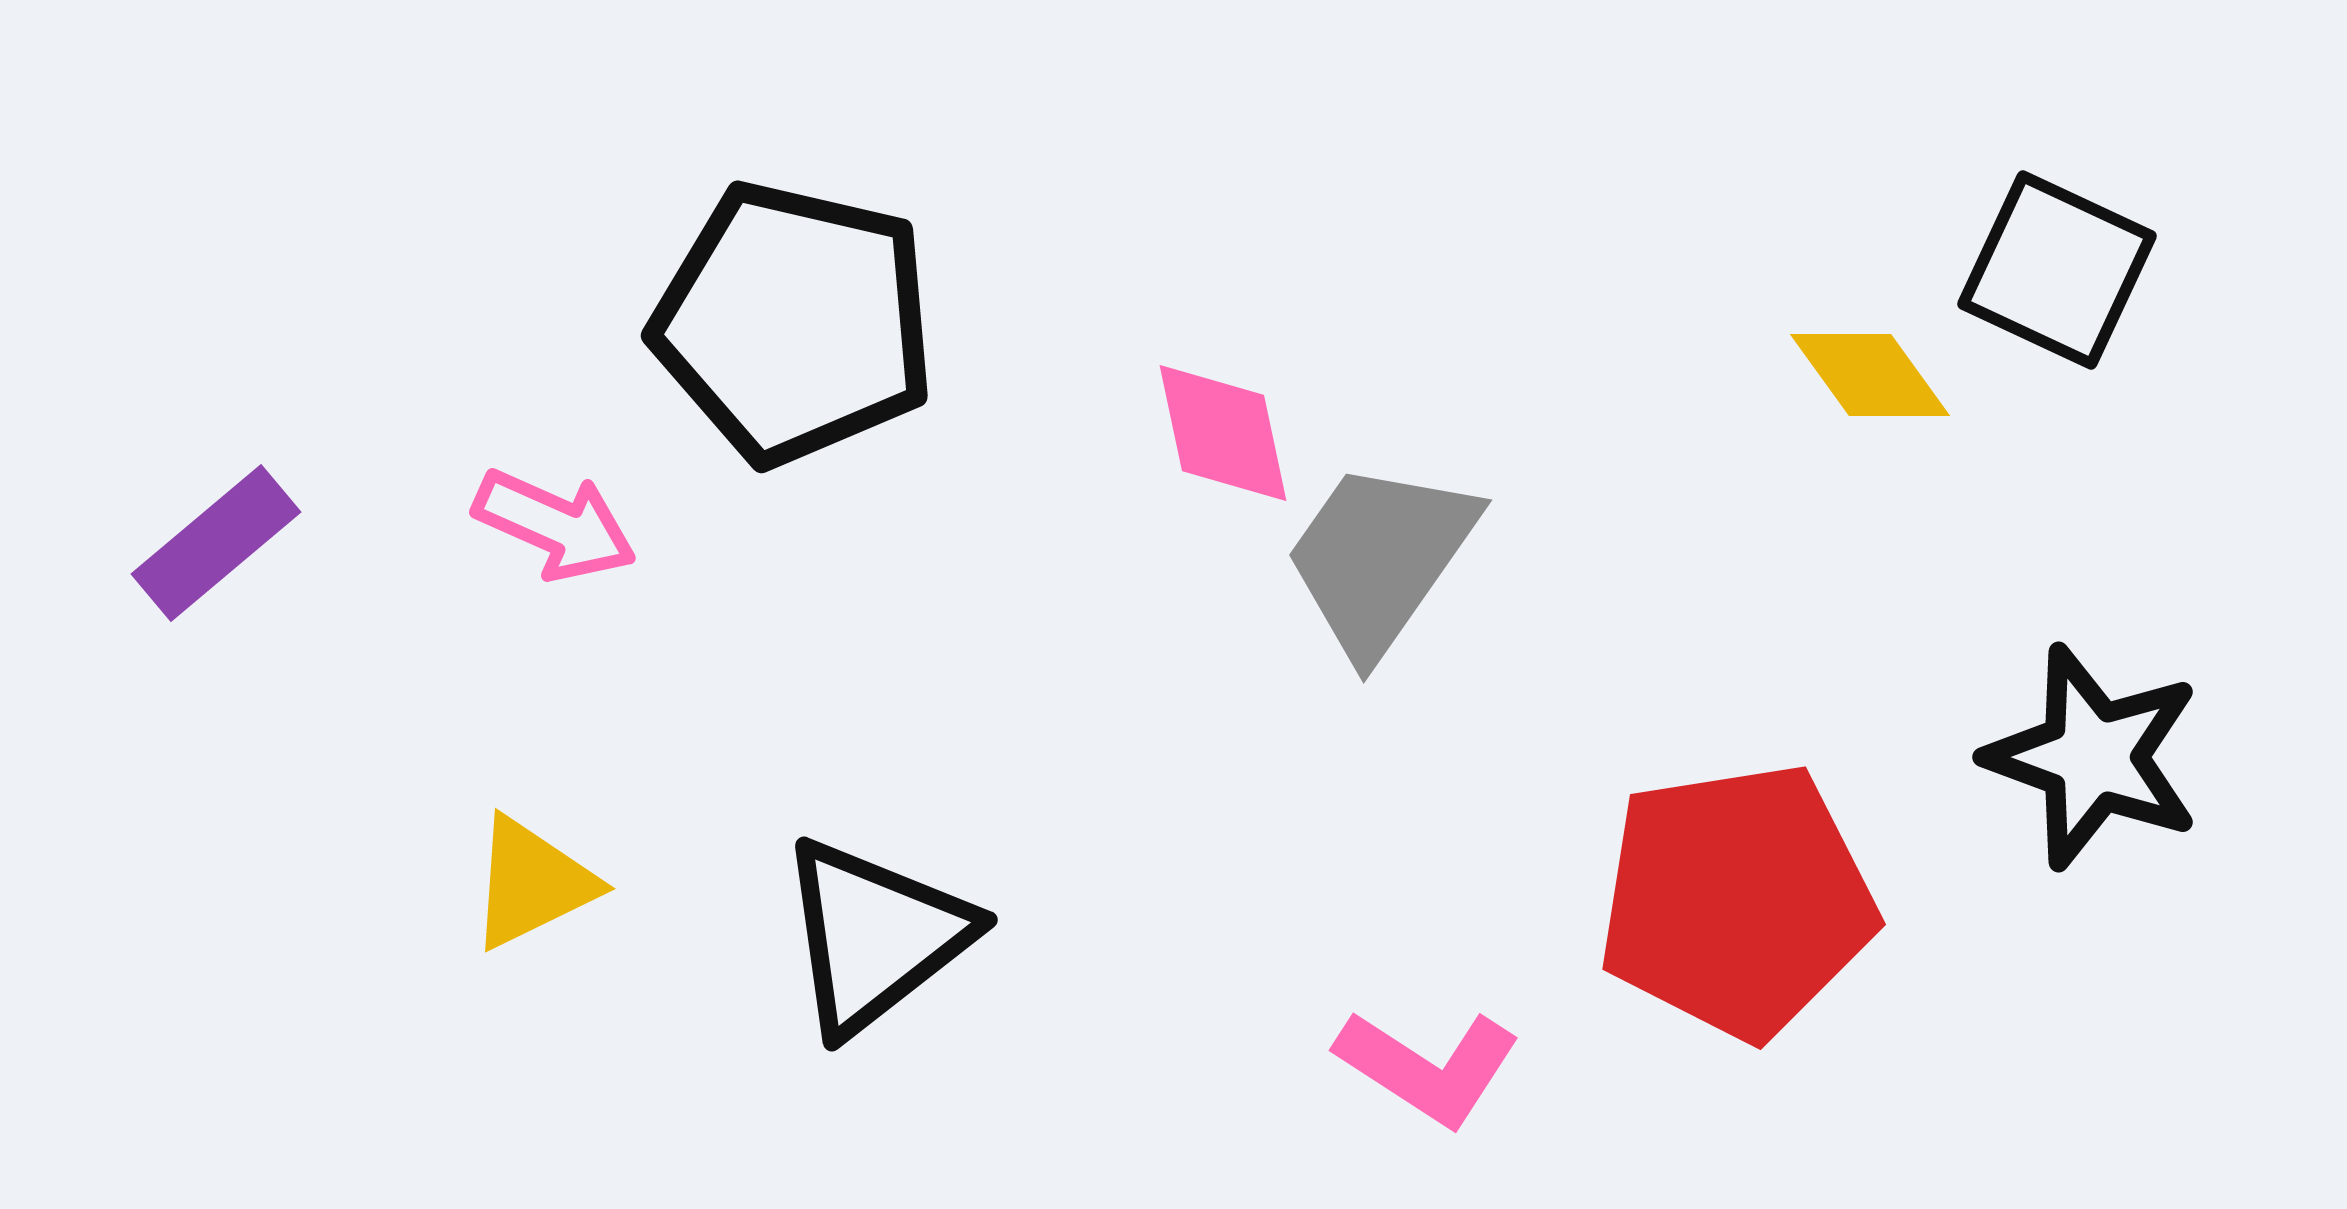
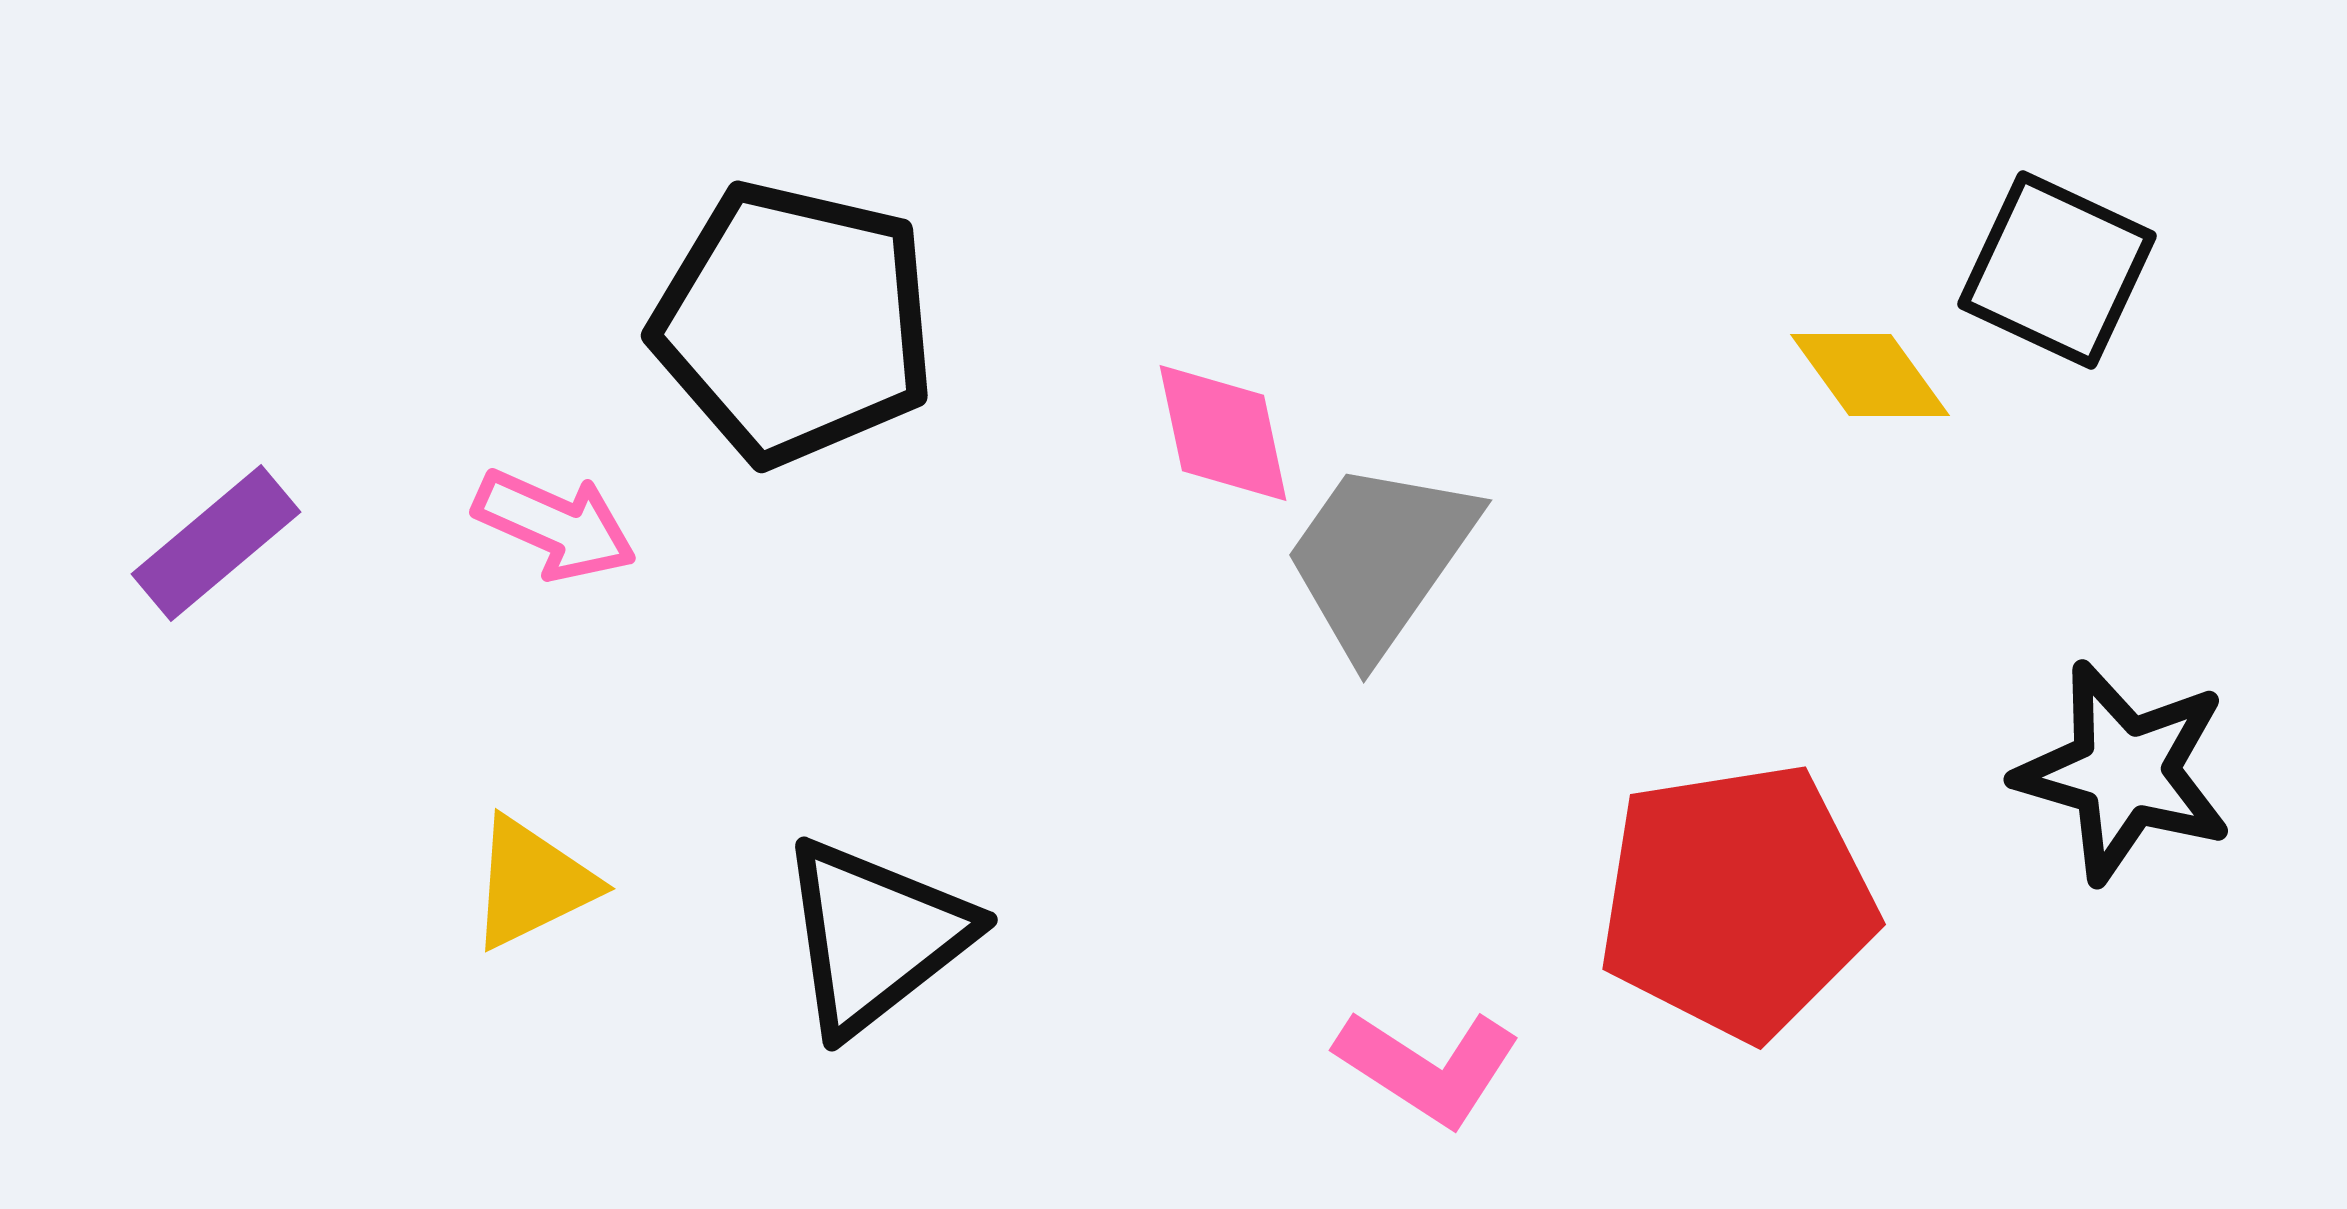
black star: moved 31 px right, 15 px down; rotated 4 degrees counterclockwise
